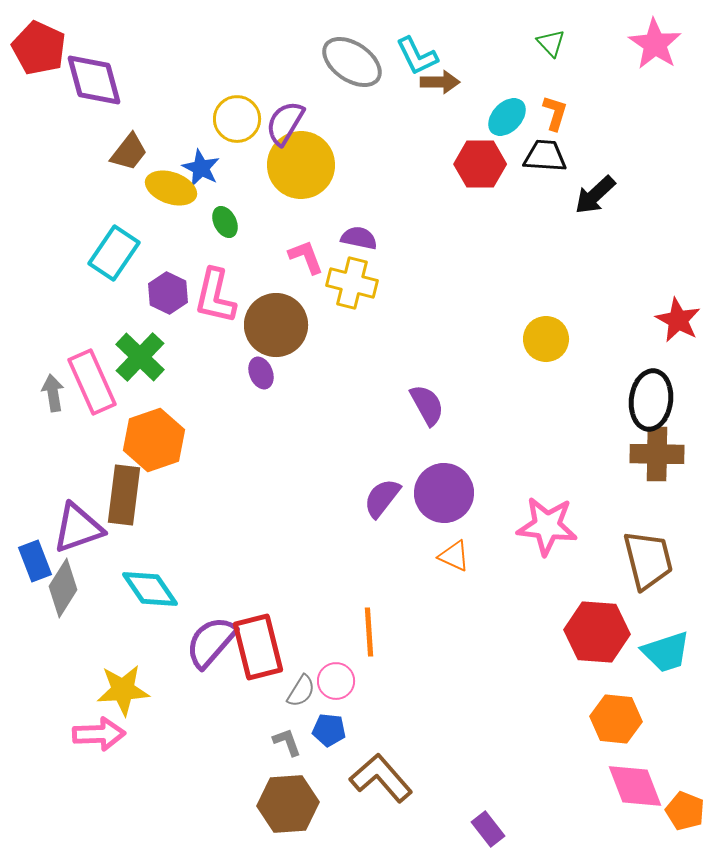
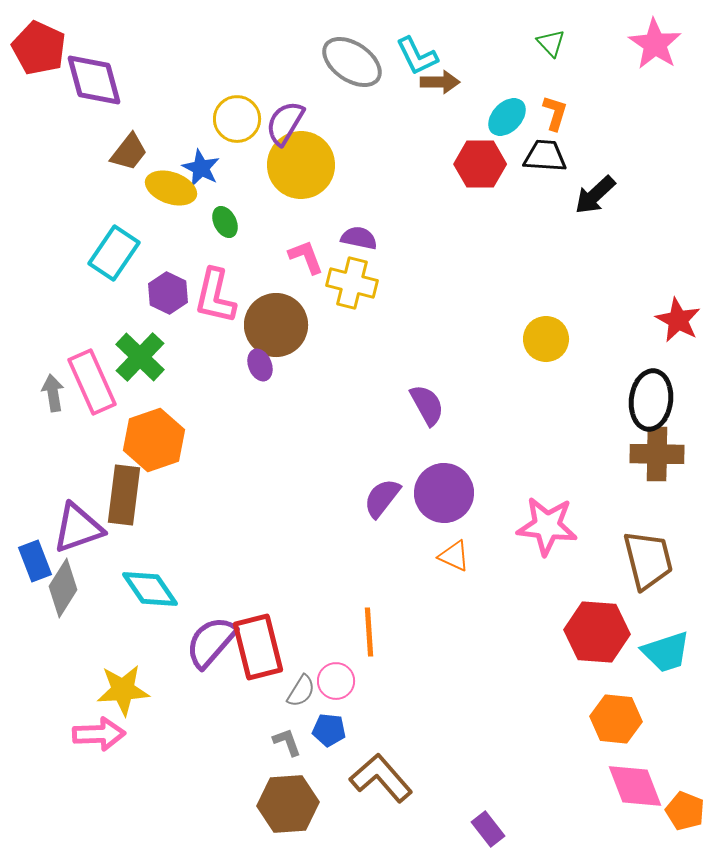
purple ellipse at (261, 373): moved 1 px left, 8 px up
